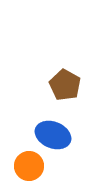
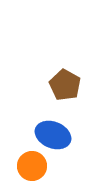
orange circle: moved 3 px right
